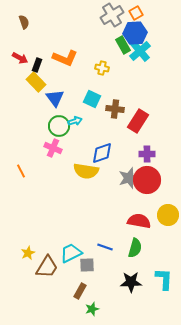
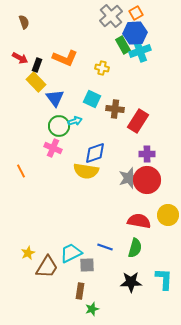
gray cross: moved 1 px left, 1 px down; rotated 10 degrees counterclockwise
cyan cross: rotated 20 degrees clockwise
blue diamond: moved 7 px left
brown rectangle: rotated 21 degrees counterclockwise
